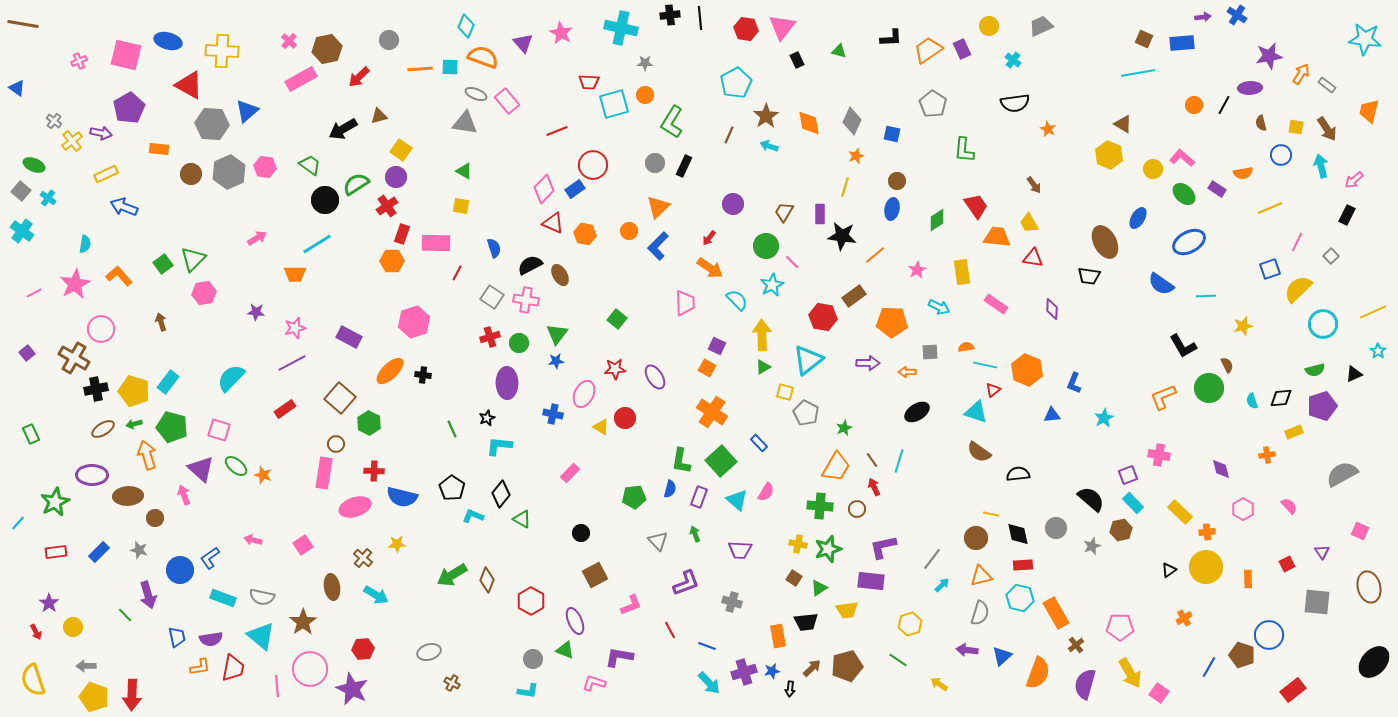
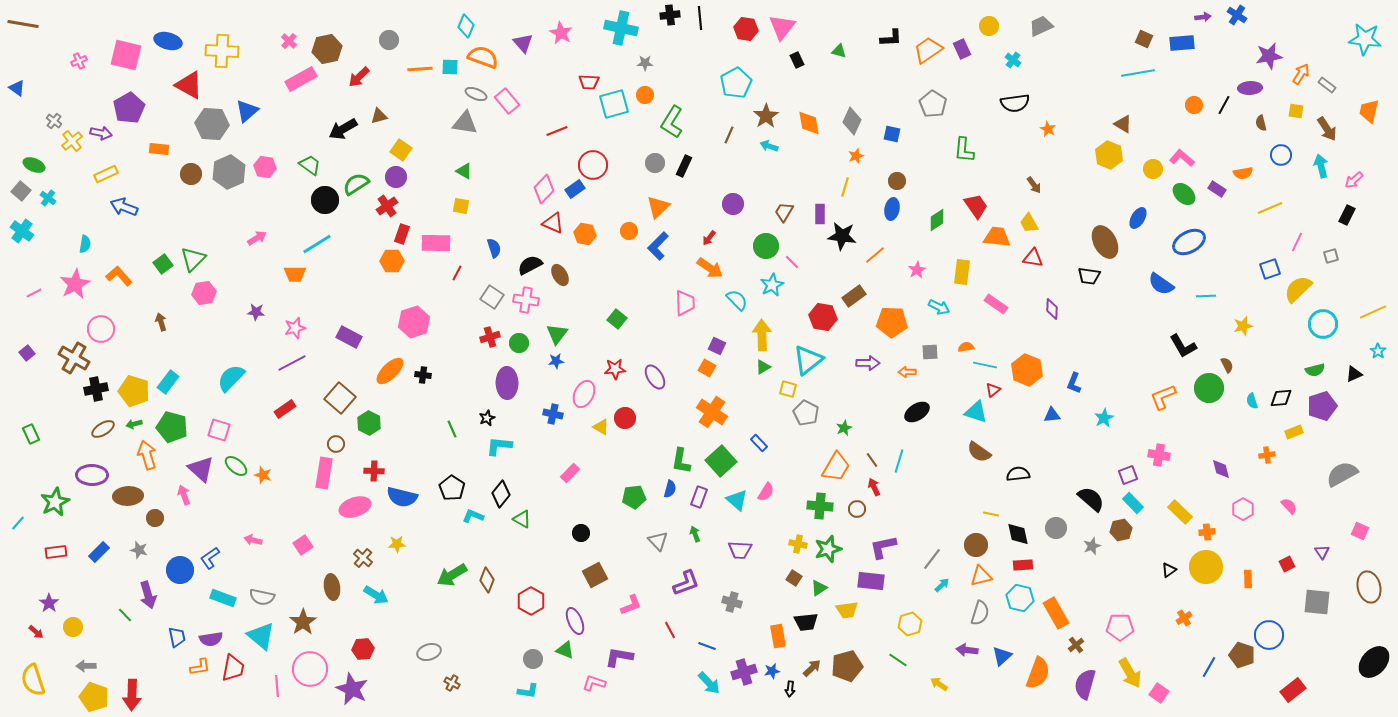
yellow square at (1296, 127): moved 16 px up
gray square at (1331, 256): rotated 28 degrees clockwise
yellow rectangle at (962, 272): rotated 15 degrees clockwise
yellow square at (785, 392): moved 3 px right, 3 px up
brown circle at (976, 538): moved 7 px down
red arrow at (36, 632): rotated 21 degrees counterclockwise
